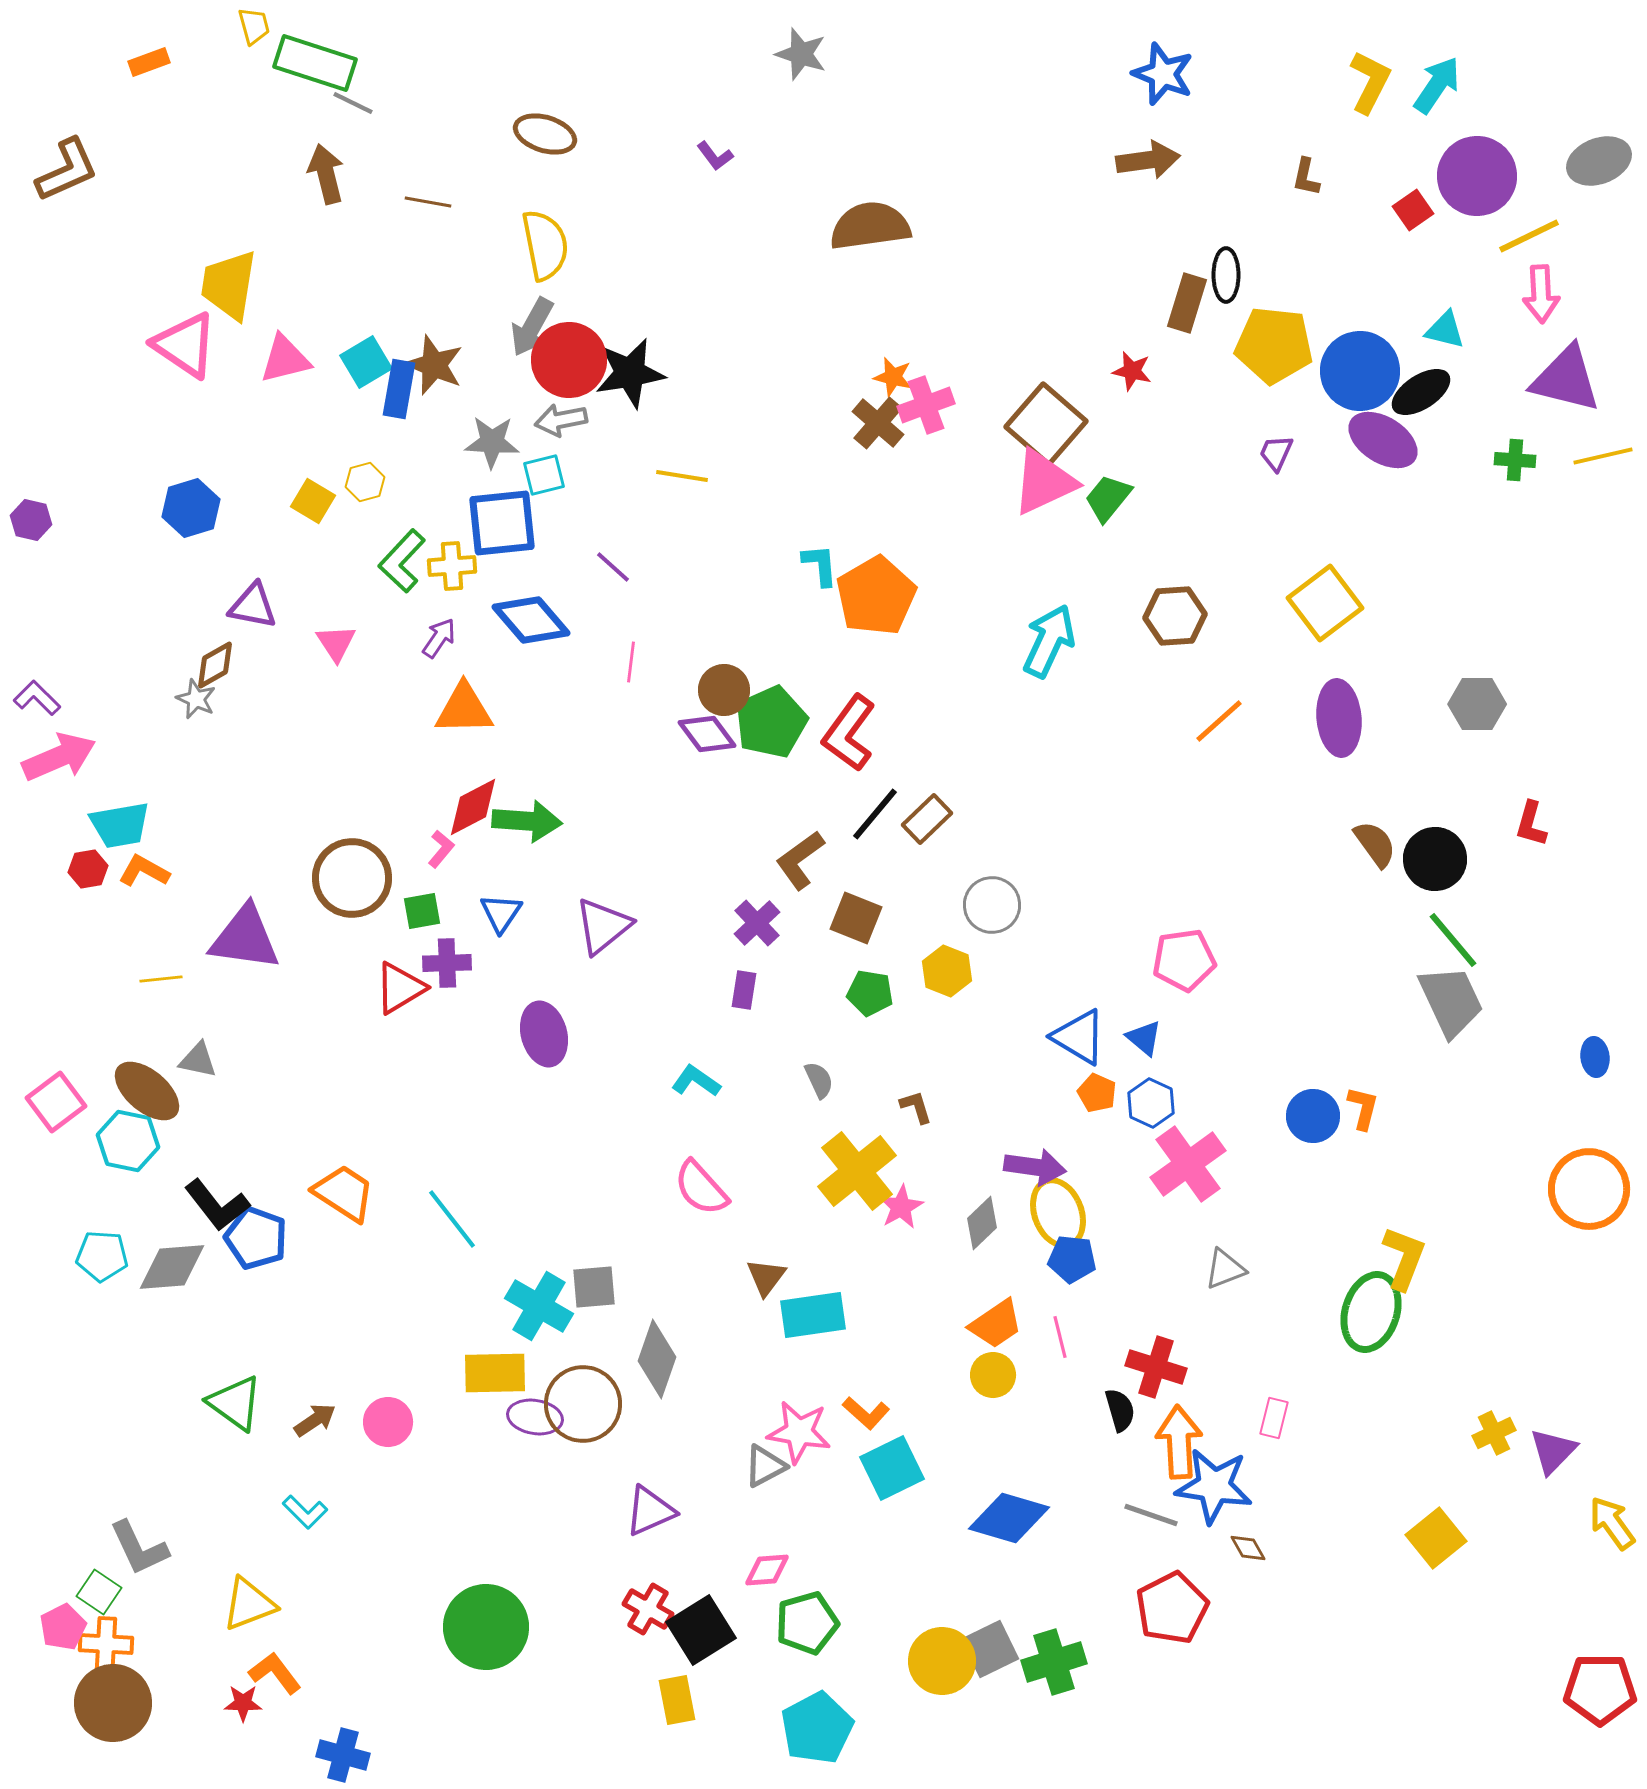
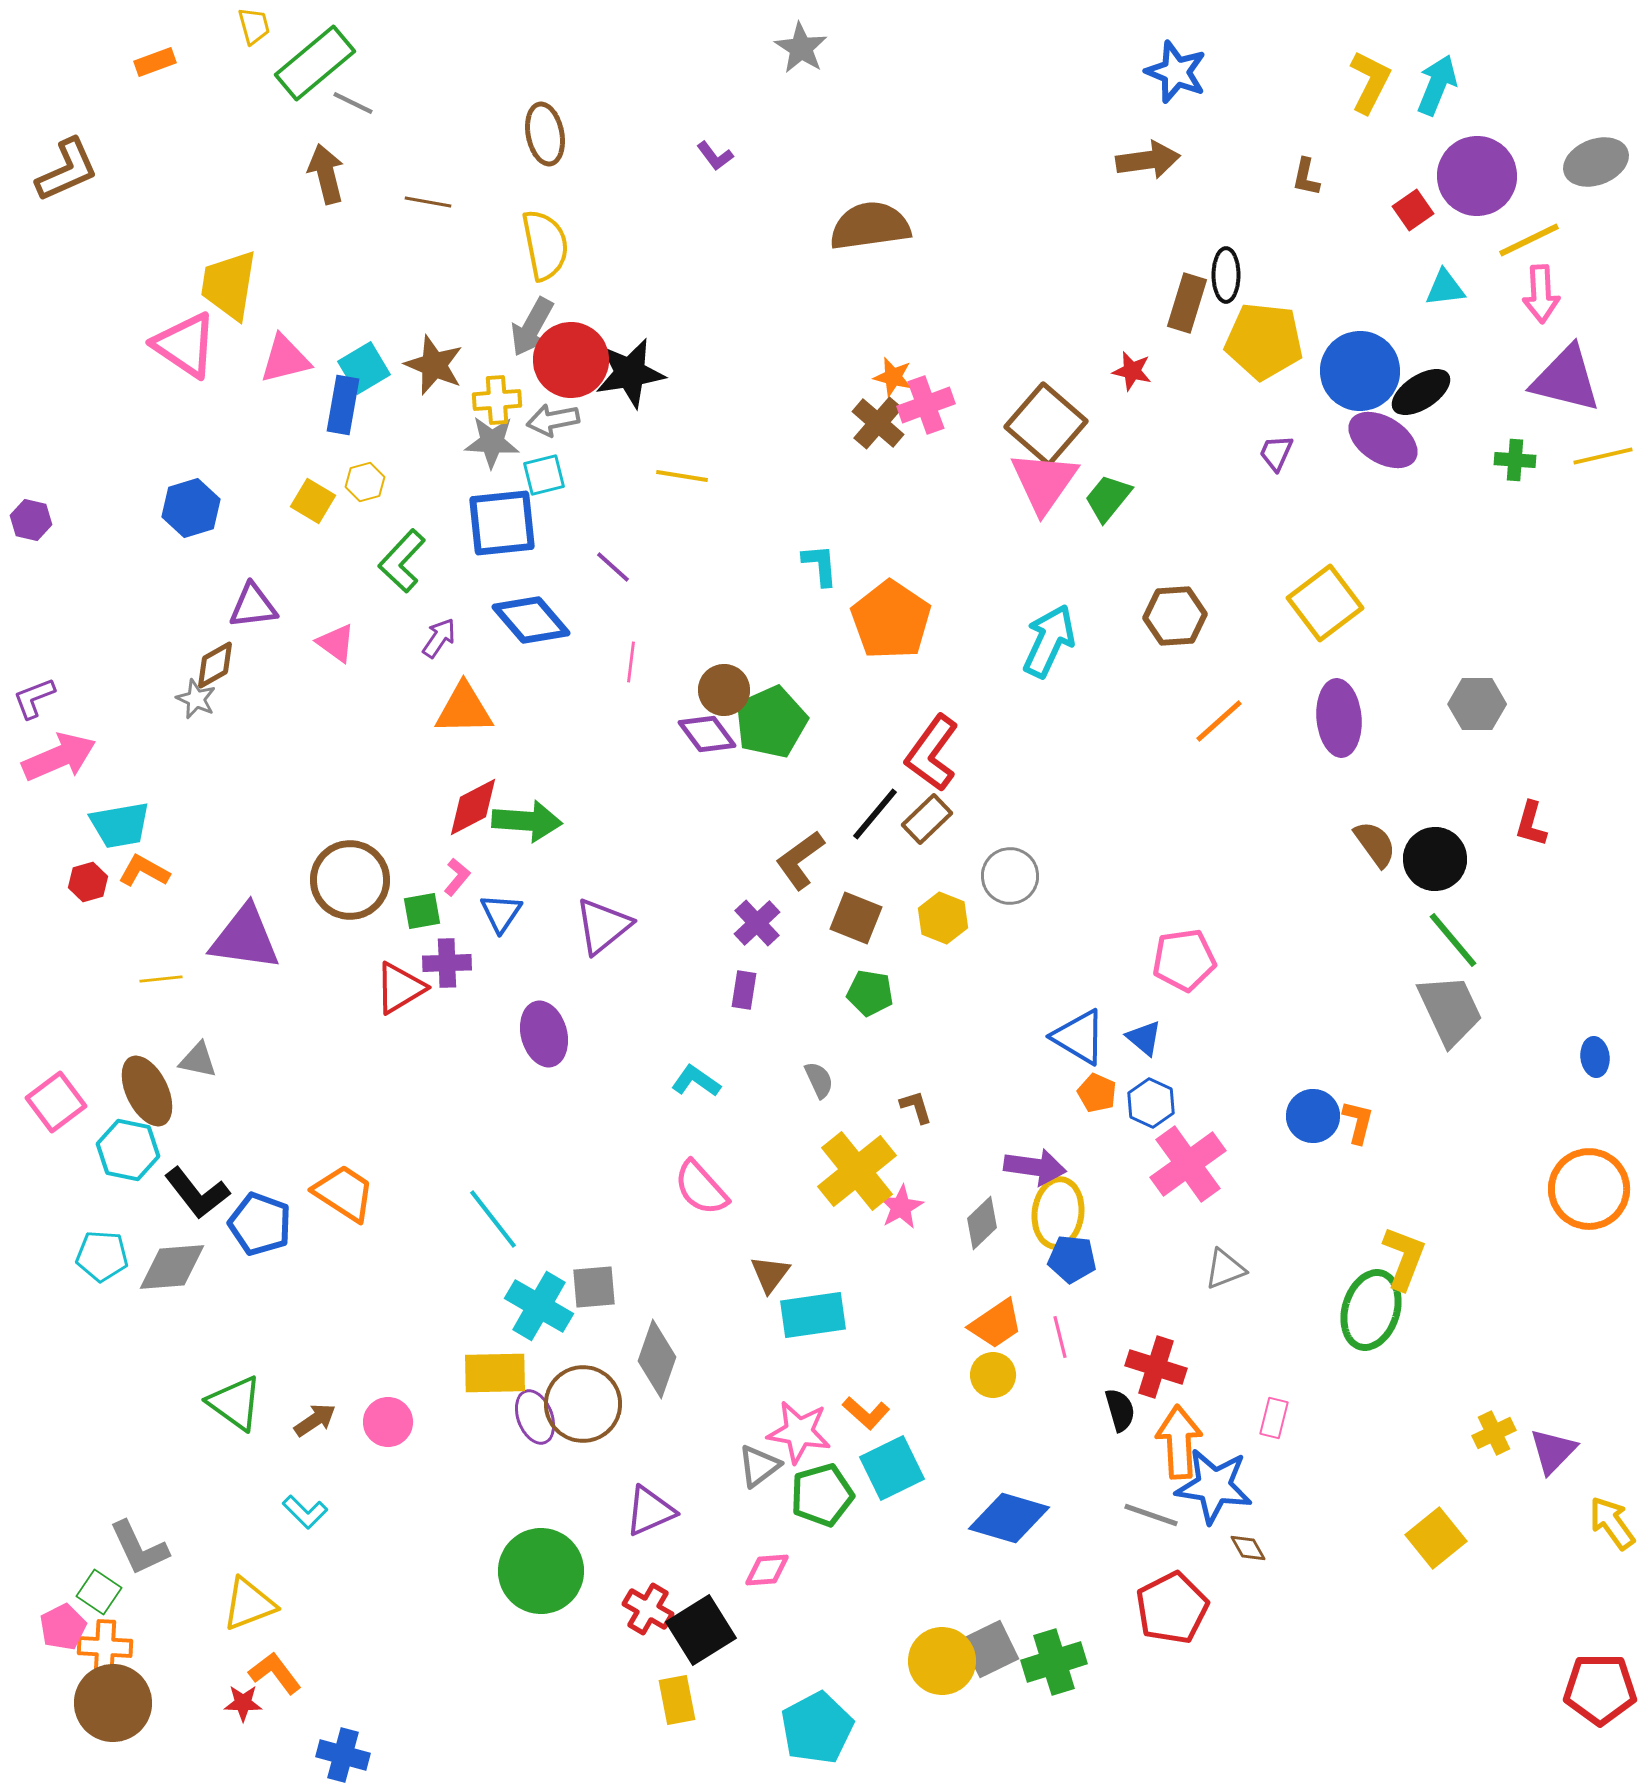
gray star at (801, 54): moved 6 px up; rotated 14 degrees clockwise
orange rectangle at (149, 62): moved 6 px right
green rectangle at (315, 63): rotated 58 degrees counterclockwise
blue star at (1163, 74): moved 13 px right, 2 px up
cyan arrow at (1437, 85): rotated 12 degrees counterclockwise
brown ellipse at (545, 134): rotated 62 degrees clockwise
gray ellipse at (1599, 161): moved 3 px left, 1 px down
yellow line at (1529, 236): moved 4 px down
cyan triangle at (1445, 330): moved 42 px up; rotated 21 degrees counterclockwise
yellow pentagon at (1274, 345): moved 10 px left, 4 px up
red circle at (569, 360): moved 2 px right
cyan square at (366, 362): moved 2 px left, 6 px down
blue rectangle at (399, 389): moved 56 px left, 16 px down
gray arrow at (561, 420): moved 8 px left
pink triangle at (1044, 482): rotated 30 degrees counterclockwise
yellow cross at (452, 566): moved 45 px right, 166 px up
orange pentagon at (876, 596): moved 15 px right, 24 px down; rotated 8 degrees counterclockwise
purple triangle at (253, 606): rotated 18 degrees counterclockwise
pink triangle at (336, 643): rotated 21 degrees counterclockwise
purple L-shape at (37, 698): moved 3 px left; rotated 66 degrees counterclockwise
red L-shape at (849, 733): moved 83 px right, 20 px down
pink L-shape at (441, 849): moved 16 px right, 28 px down
red hexagon at (88, 869): moved 13 px down; rotated 6 degrees counterclockwise
brown circle at (352, 878): moved 2 px left, 2 px down
gray circle at (992, 905): moved 18 px right, 29 px up
yellow hexagon at (947, 971): moved 4 px left, 53 px up
gray trapezoid at (1451, 1001): moved 1 px left, 9 px down
brown ellipse at (147, 1091): rotated 24 degrees clockwise
orange L-shape at (1363, 1108): moved 5 px left, 14 px down
cyan hexagon at (128, 1141): moved 9 px down
black L-shape at (217, 1205): moved 20 px left, 12 px up
yellow ellipse at (1058, 1213): rotated 28 degrees clockwise
cyan line at (452, 1219): moved 41 px right
blue pentagon at (256, 1238): moved 4 px right, 14 px up
brown triangle at (766, 1277): moved 4 px right, 3 px up
green ellipse at (1371, 1312): moved 2 px up
purple ellipse at (535, 1417): rotated 60 degrees clockwise
gray triangle at (765, 1466): moved 6 px left; rotated 9 degrees counterclockwise
green pentagon at (807, 1623): moved 15 px right, 128 px up
green circle at (486, 1627): moved 55 px right, 56 px up
orange cross at (106, 1644): moved 1 px left, 3 px down
